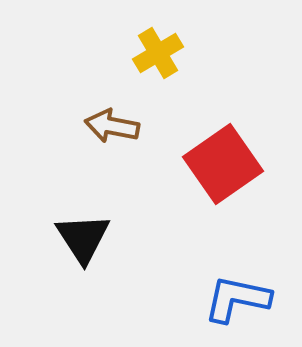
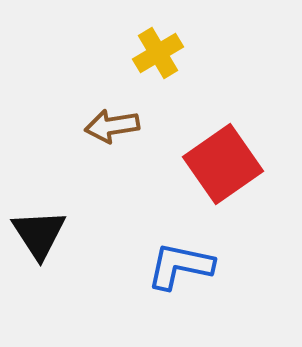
brown arrow: rotated 20 degrees counterclockwise
black triangle: moved 44 px left, 4 px up
blue L-shape: moved 57 px left, 33 px up
